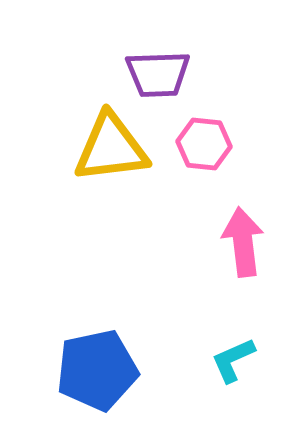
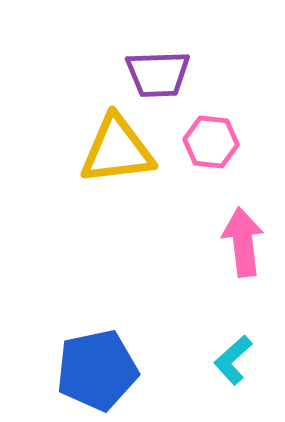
pink hexagon: moved 7 px right, 2 px up
yellow triangle: moved 6 px right, 2 px down
cyan L-shape: rotated 18 degrees counterclockwise
